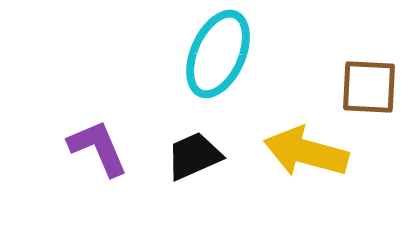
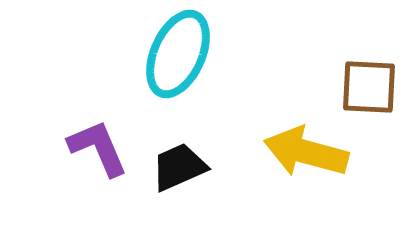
cyan ellipse: moved 40 px left
black trapezoid: moved 15 px left, 11 px down
